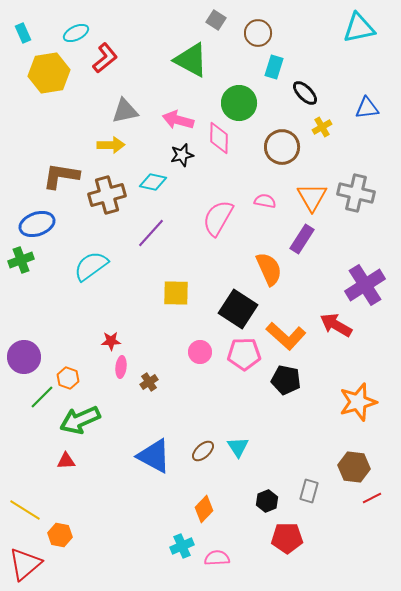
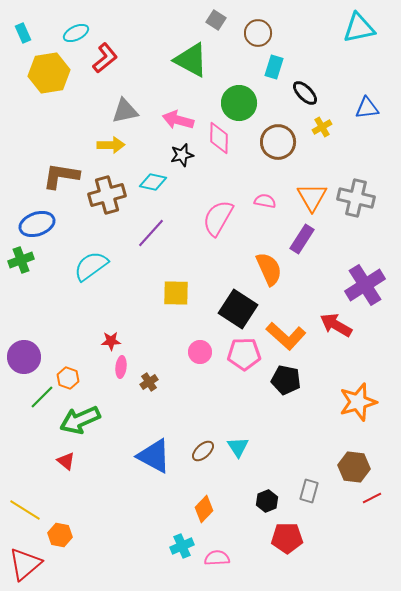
brown circle at (282, 147): moved 4 px left, 5 px up
gray cross at (356, 193): moved 5 px down
red triangle at (66, 461): rotated 42 degrees clockwise
